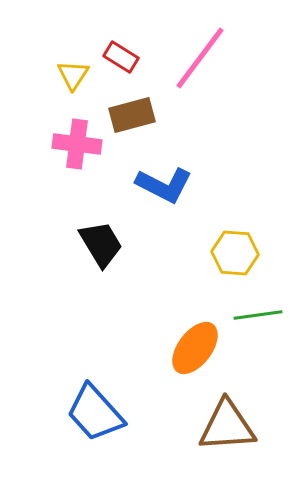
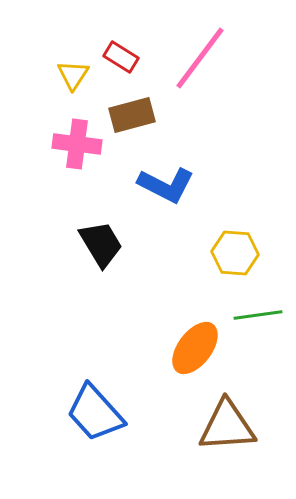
blue L-shape: moved 2 px right
